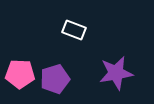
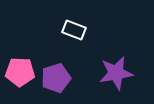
pink pentagon: moved 2 px up
purple pentagon: moved 1 px right, 1 px up
